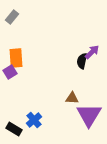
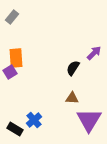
purple arrow: moved 2 px right, 1 px down
black semicircle: moved 9 px left, 7 px down; rotated 21 degrees clockwise
purple triangle: moved 5 px down
black rectangle: moved 1 px right
